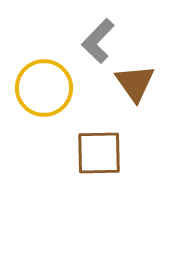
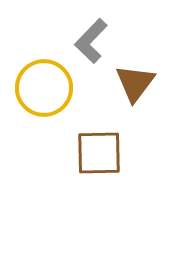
gray L-shape: moved 7 px left
brown triangle: rotated 12 degrees clockwise
